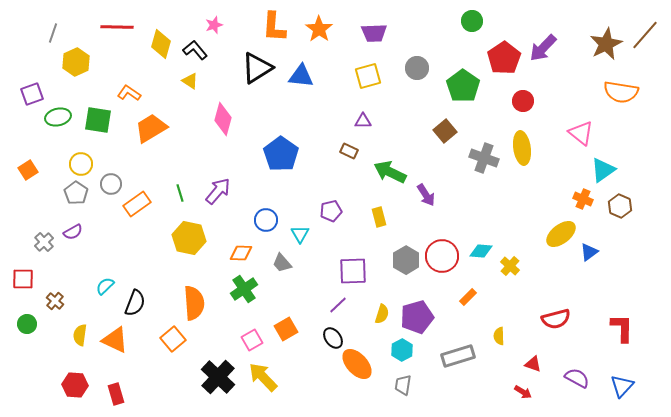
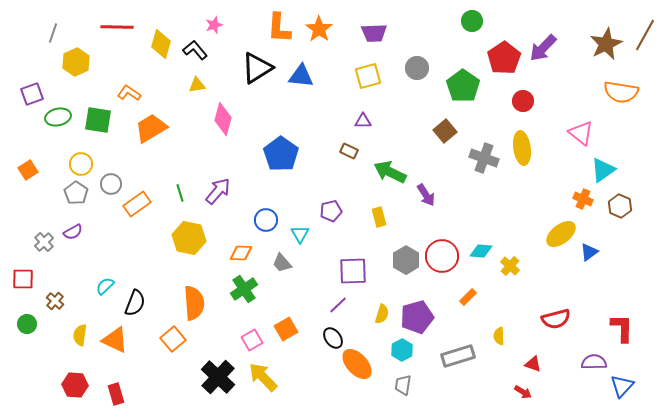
orange L-shape at (274, 27): moved 5 px right, 1 px down
brown line at (645, 35): rotated 12 degrees counterclockwise
yellow triangle at (190, 81): moved 7 px right, 4 px down; rotated 42 degrees counterclockwise
purple semicircle at (577, 378): moved 17 px right, 16 px up; rotated 30 degrees counterclockwise
